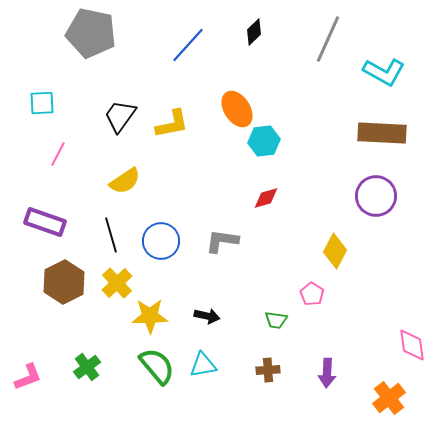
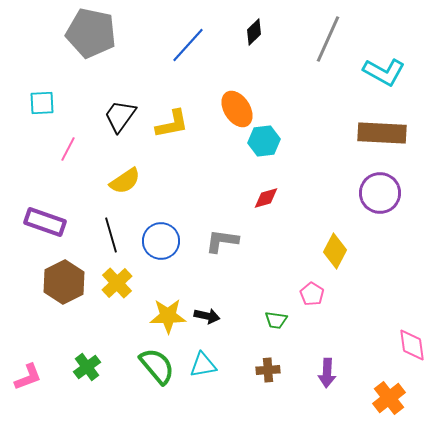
pink line: moved 10 px right, 5 px up
purple circle: moved 4 px right, 3 px up
yellow star: moved 18 px right
